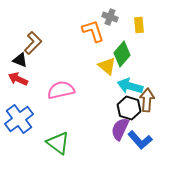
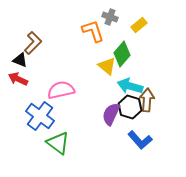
yellow rectangle: rotated 56 degrees clockwise
black hexagon: moved 1 px right, 1 px up
blue cross: moved 21 px right, 3 px up; rotated 16 degrees counterclockwise
purple semicircle: moved 9 px left, 15 px up
